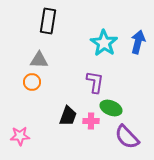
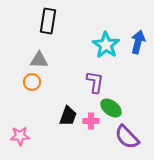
cyan star: moved 2 px right, 2 px down
green ellipse: rotated 15 degrees clockwise
